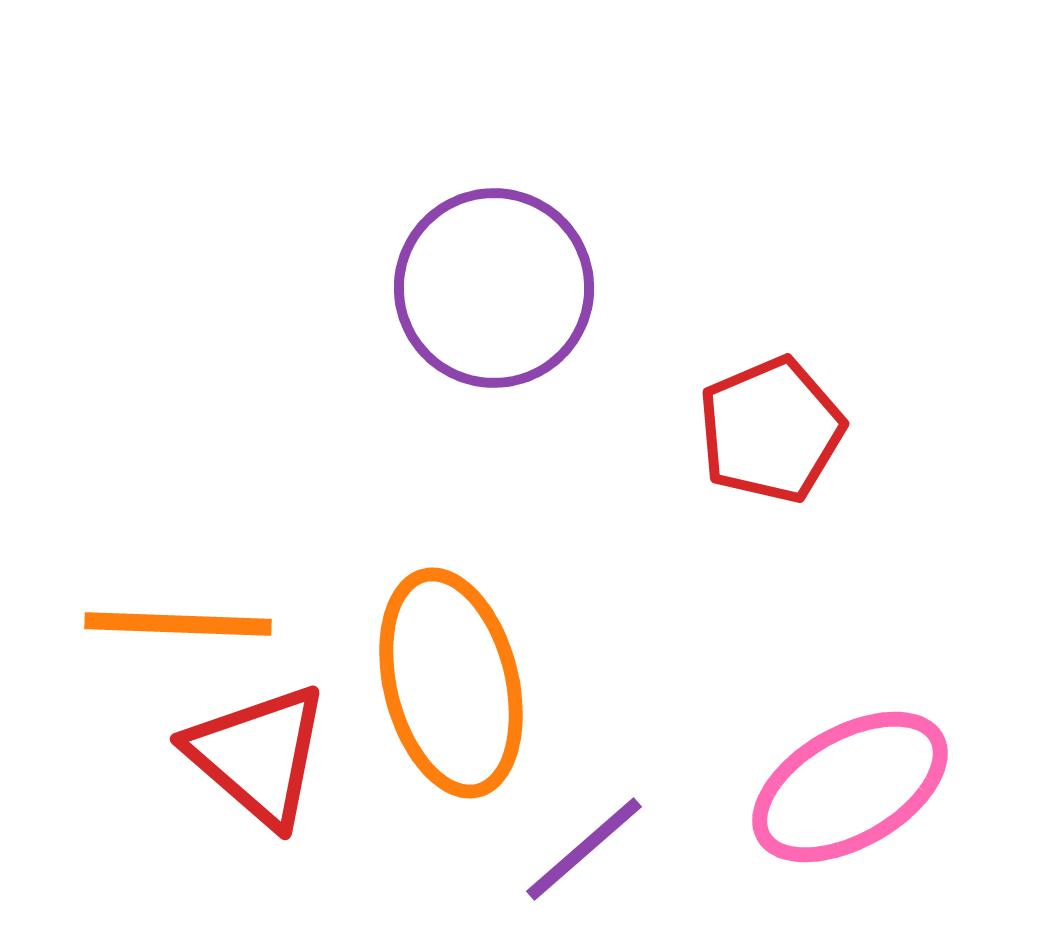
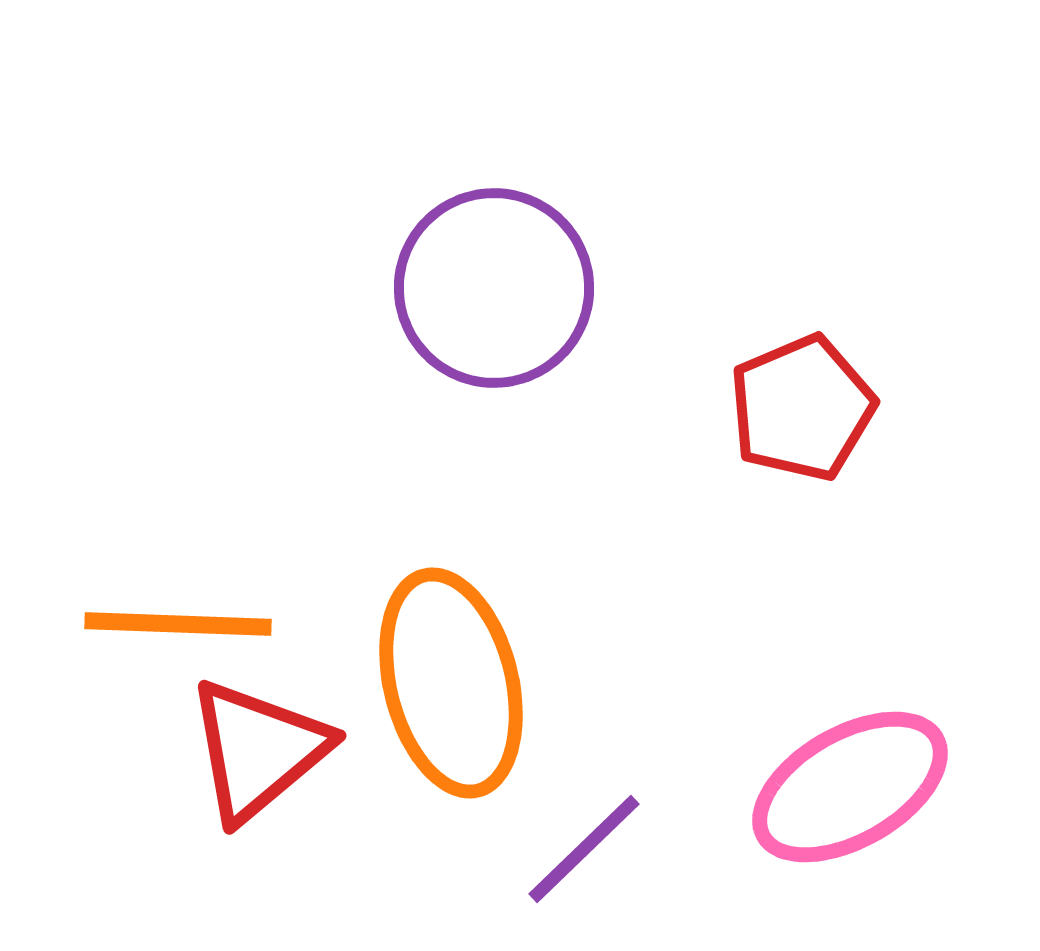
red pentagon: moved 31 px right, 22 px up
red triangle: moved 5 px up; rotated 39 degrees clockwise
purple line: rotated 3 degrees counterclockwise
